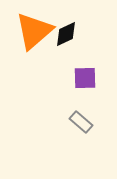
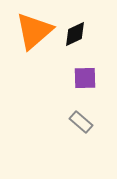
black diamond: moved 9 px right
